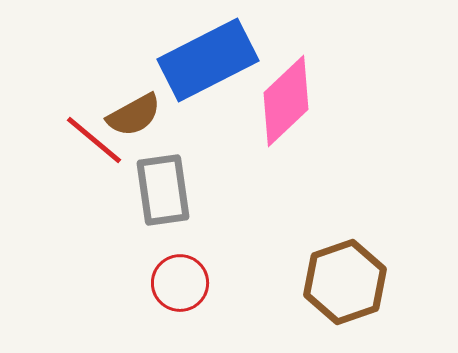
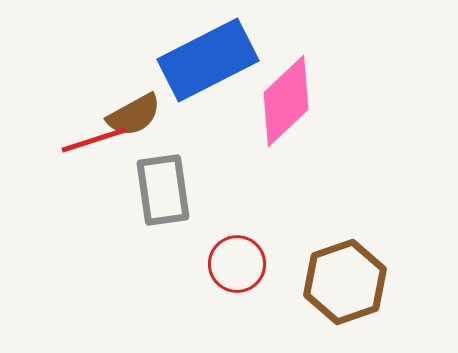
red line: rotated 58 degrees counterclockwise
red circle: moved 57 px right, 19 px up
